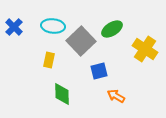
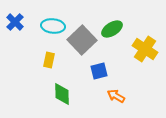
blue cross: moved 1 px right, 5 px up
gray square: moved 1 px right, 1 px up
